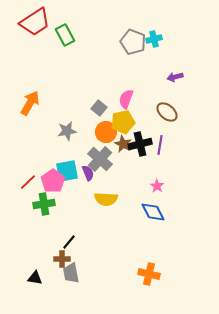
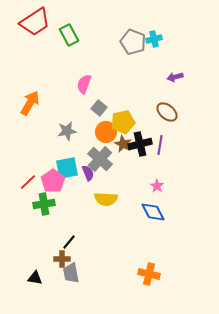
green rectangle: moved 4 px right
pink semicircle: moved 42 px left, 15 px up
cyan square: moved 3 px up
